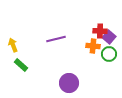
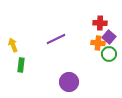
red cross: moved 8 px up
purple line: rotated 12 degrees counterclockwise
orange cross: moved 5 px right, 3 px up
green rectangle: rotated 56 degrees clockwise
purple circle: moved 1 px up
